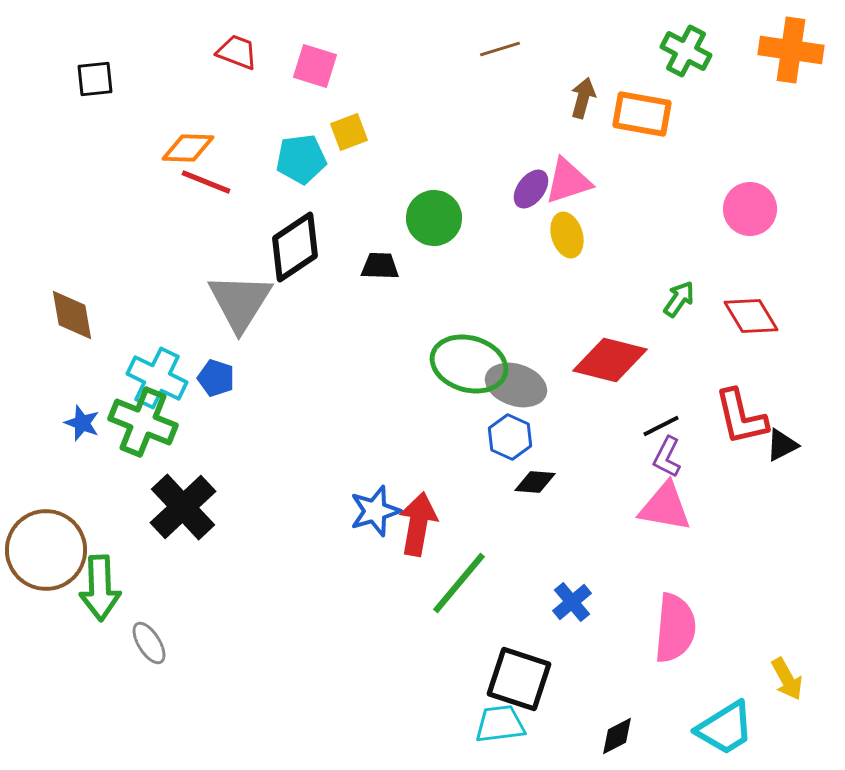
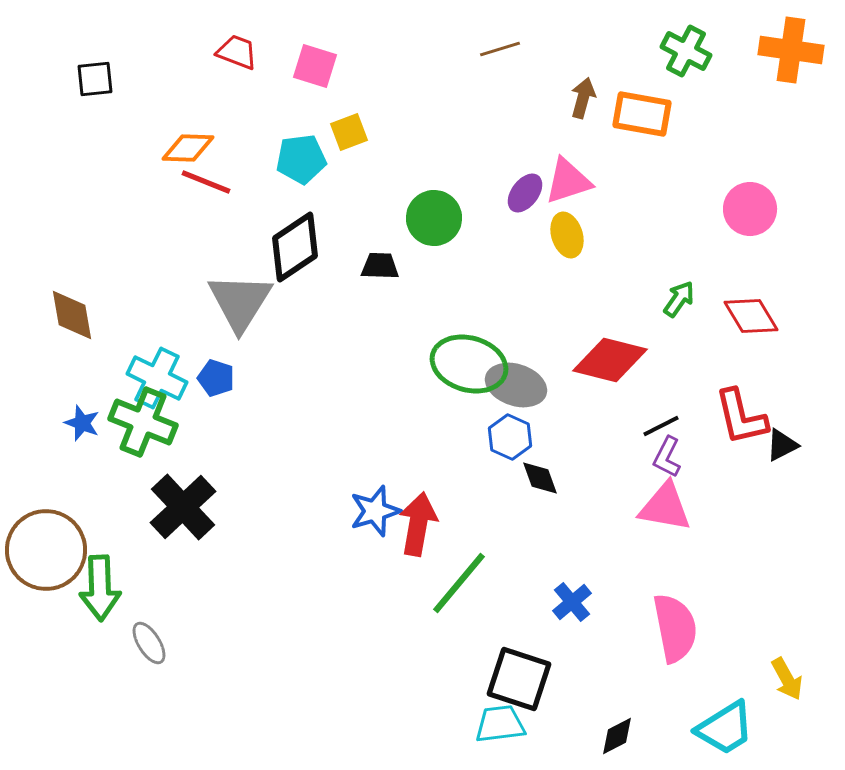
purple ellipse at (531, 189): moved 6 px left, 4 px down
black diamond at (535, 482): moved 5 px right, 4 px up; rotated 66 degrees clockwise
pink semicircle at (675, 628): rotated 16 degrees counterclockwise
